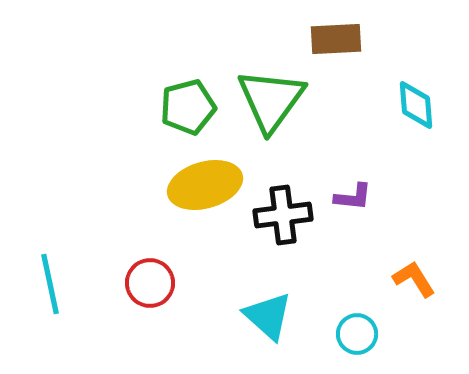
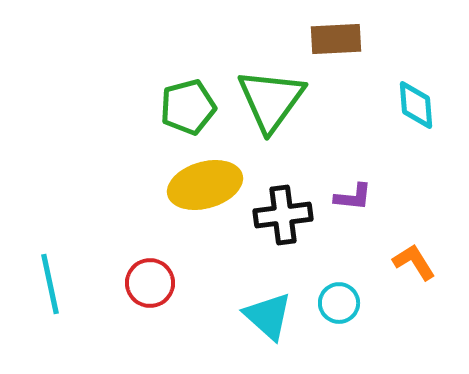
orange L-shape: moved 17 px up
cyan circle: moved 18 px left, 31 px up
